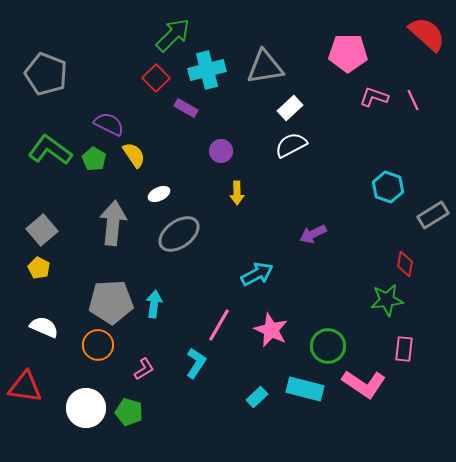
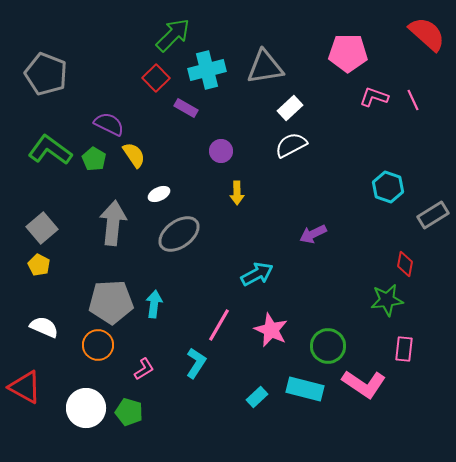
gray square at (42, 230): moved 2 px up
yellow pentagon at (39, 268): moved 3 px up
red triangle at (25, 387): rotated 21 degrees clockwise
